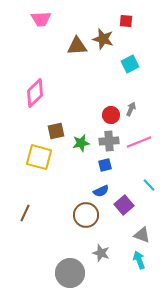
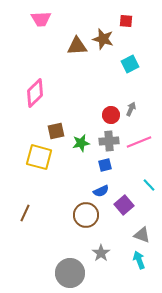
gray star: rotated 18 degrees clockwise
